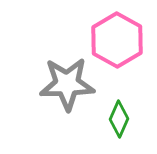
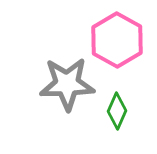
green diamond: moved 2 px left, 8 px up
